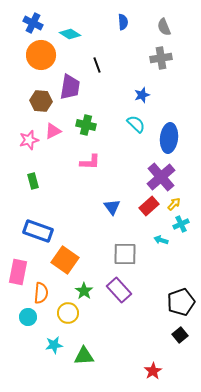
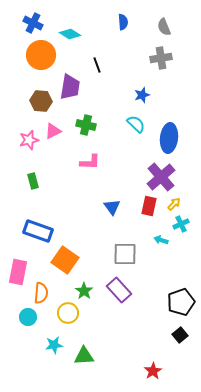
red rectangle: rotated 36 degrees counterclockwise
